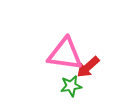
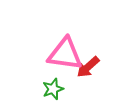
green star: moved 18 px left, 3 px down; rotated 10 degrees counterclockwise
